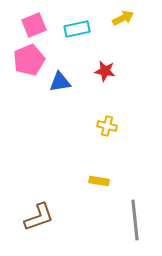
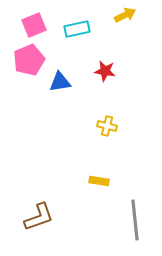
yellow arrow: moved 2 px right, 3 px up
